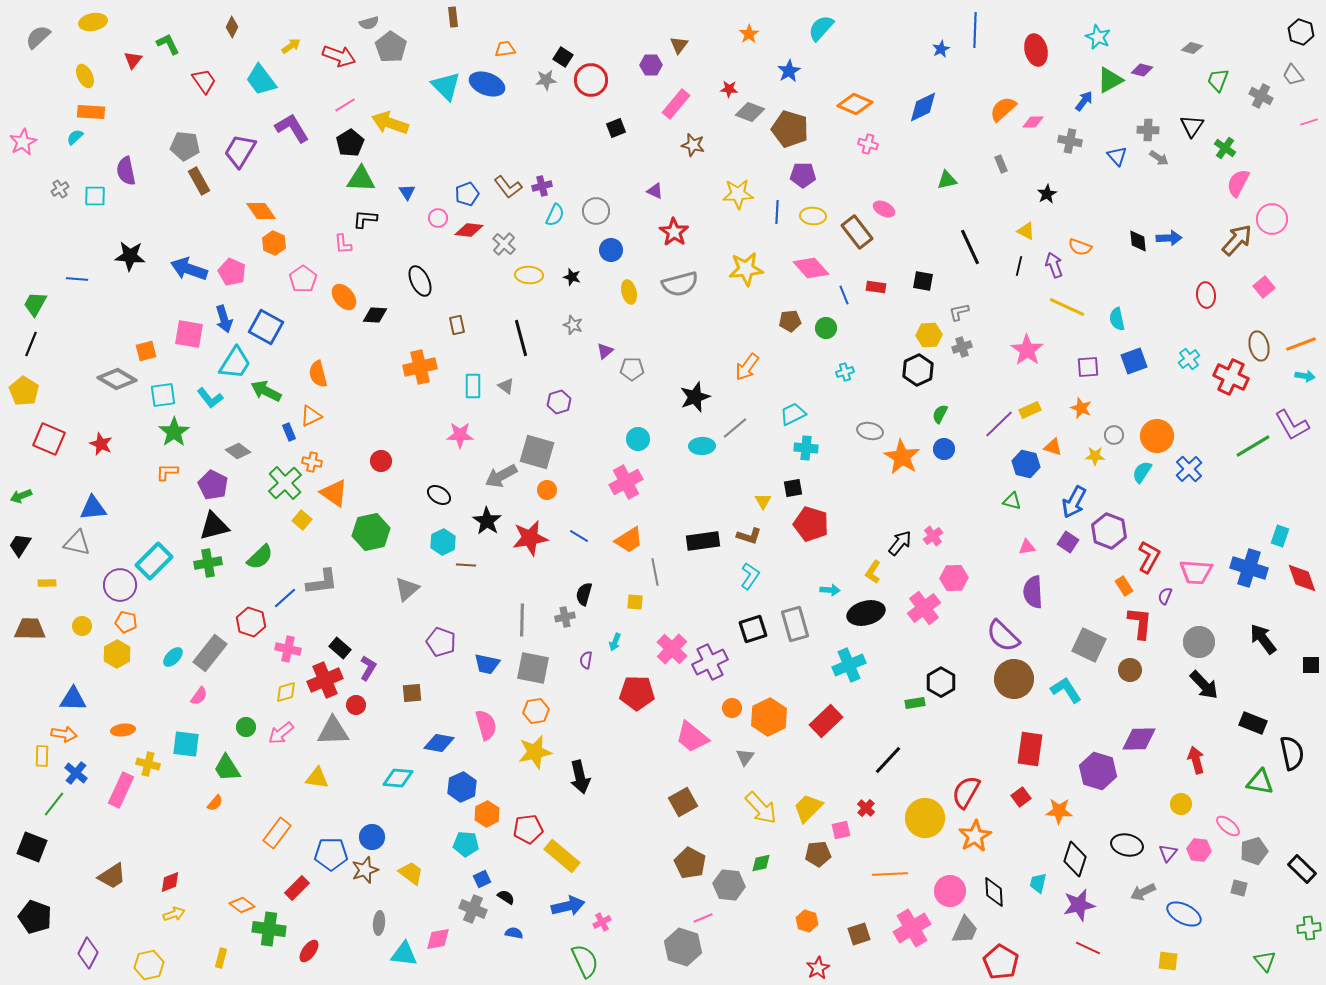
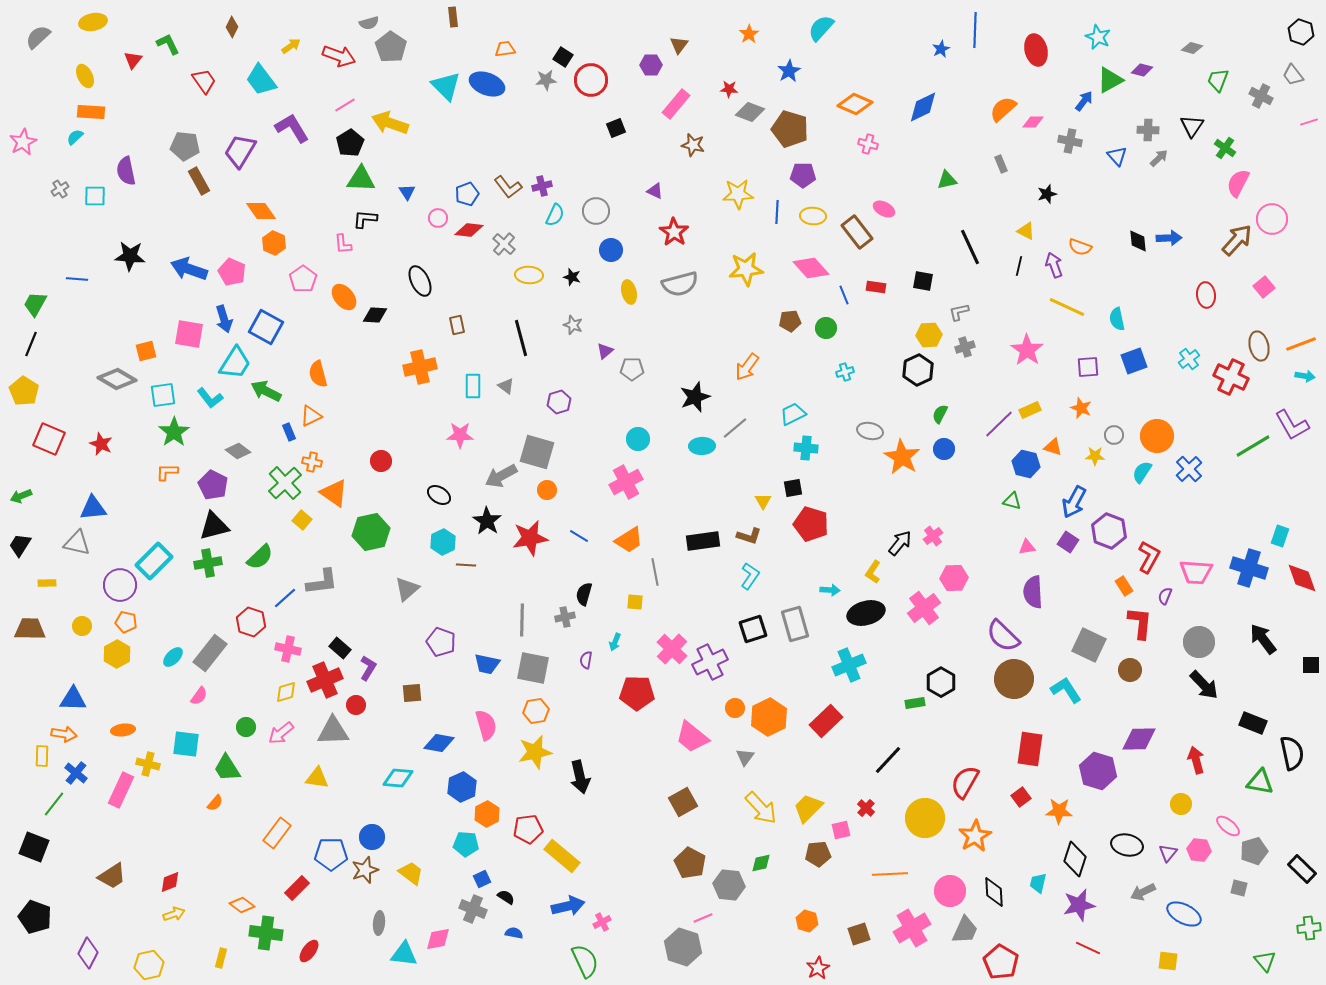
gray arrow at (1159, 158): rotated 78 degrees counterclockwise
black star at (1047, 194): rotated 12 degrees clockwise
gray cross at (962, 347): moved 3 px right
orange circle at (732, 708): moved 3 px right
red semicircle at (966, 792): moved 1 px left, 10 px up
black square at (32, 847): moved 2 px right
green cross at (269, 929): moved 3 px left, 4 px down
